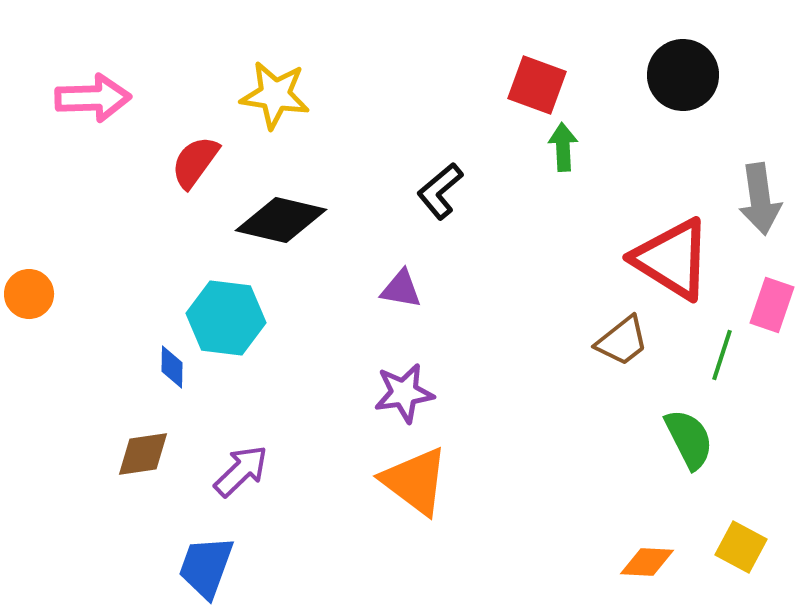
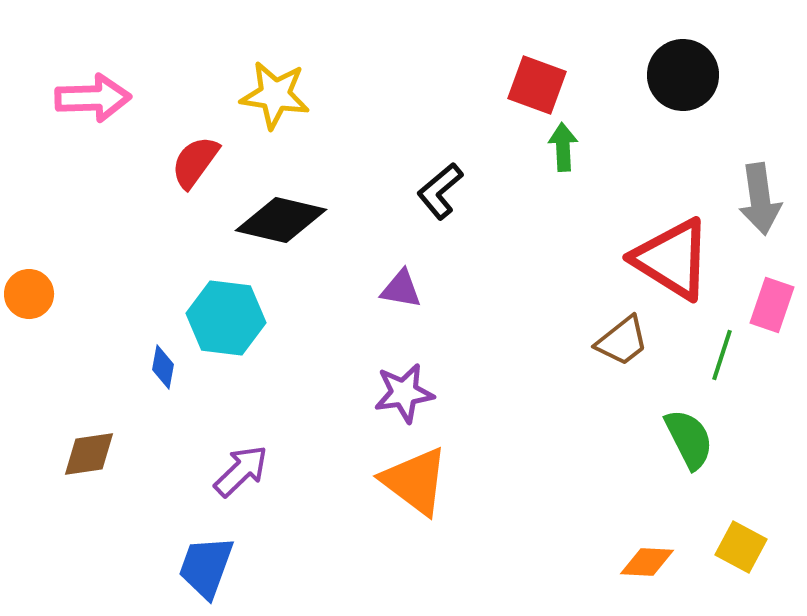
blue diamond: moved 9 px left; rotated 9 degrees clockwise
brown diamond: moved 54 px left
